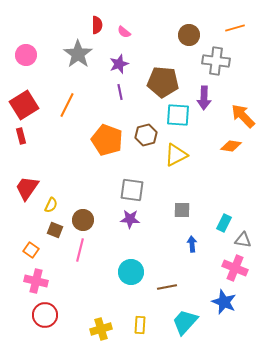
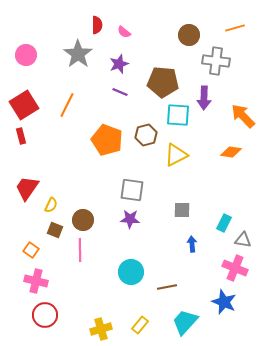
purple line at (120, 92): rotated 56 degrees counterclockwise
orange diamond at (231, 146): moved 6 px down
pink line at (80, 250): rotated 15 degrees counterclockwise
yellow rectangle at (140, 325): rotated 36 degrees clockwise
